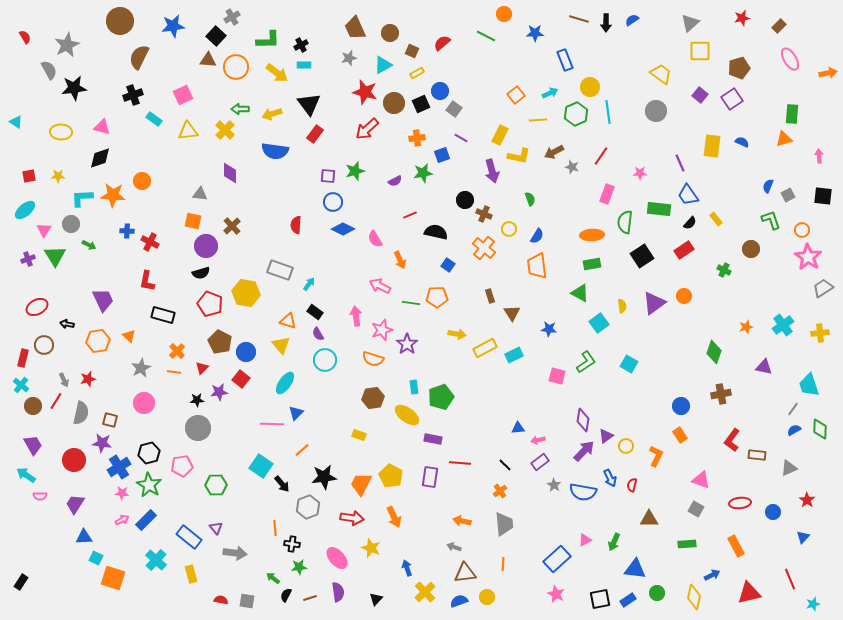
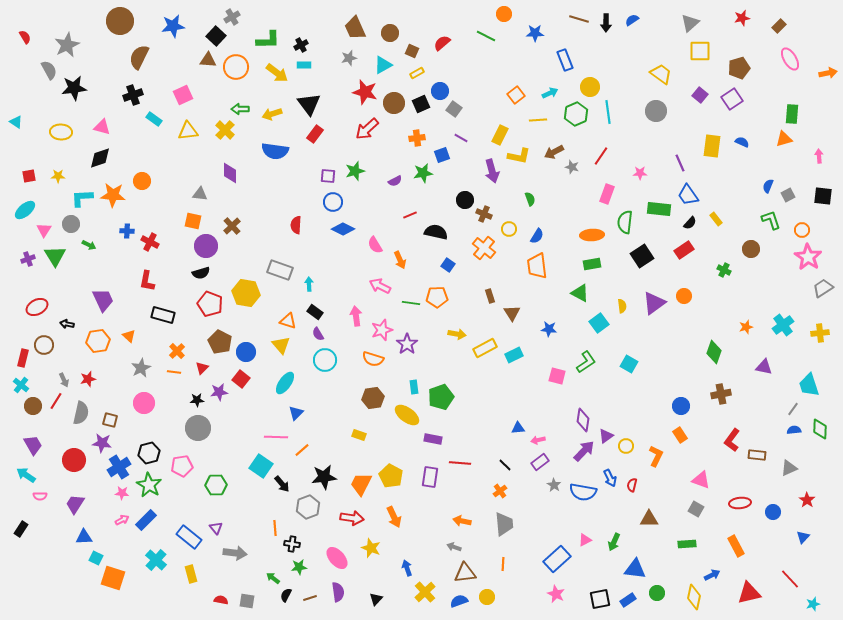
pink semicircle at (375, 239): moved 6 px down
cyan arrow at (309, 284): rotated 40 degrees counterclockwise
pink line at (272, 424): moved 4 px right, 13 px down
blue semicircle at (794, 430): rotated 24 degrees clockwise
red line at (790, 579): rotated 20 degrees counterclockwise
black rectangle at (21, 582): moved 53 px up
